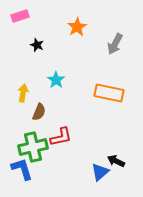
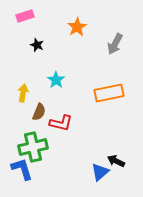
pink rectangle: moved 5 px right
orange rectangle: rotated 24 degrees counterclockwise
red L-shape: moved 14 px up; rotated 25 degrees clockwise
